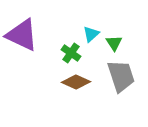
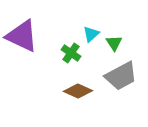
purple triangle: moved 1 px down
gray trapezoid: rotated 80 degrees clockwise
brown diamond: moved 2 px right, 9 px down
